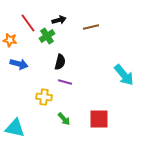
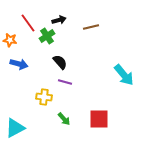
black semicircle: rotated 56 degrees counterclockwise
cyan triangle: rotated 40 degrees counterclockwise
